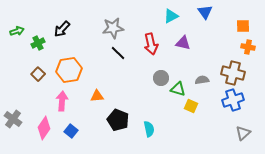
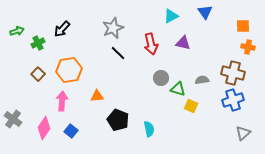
gray star: rotated 15 degrees counterclockwise
